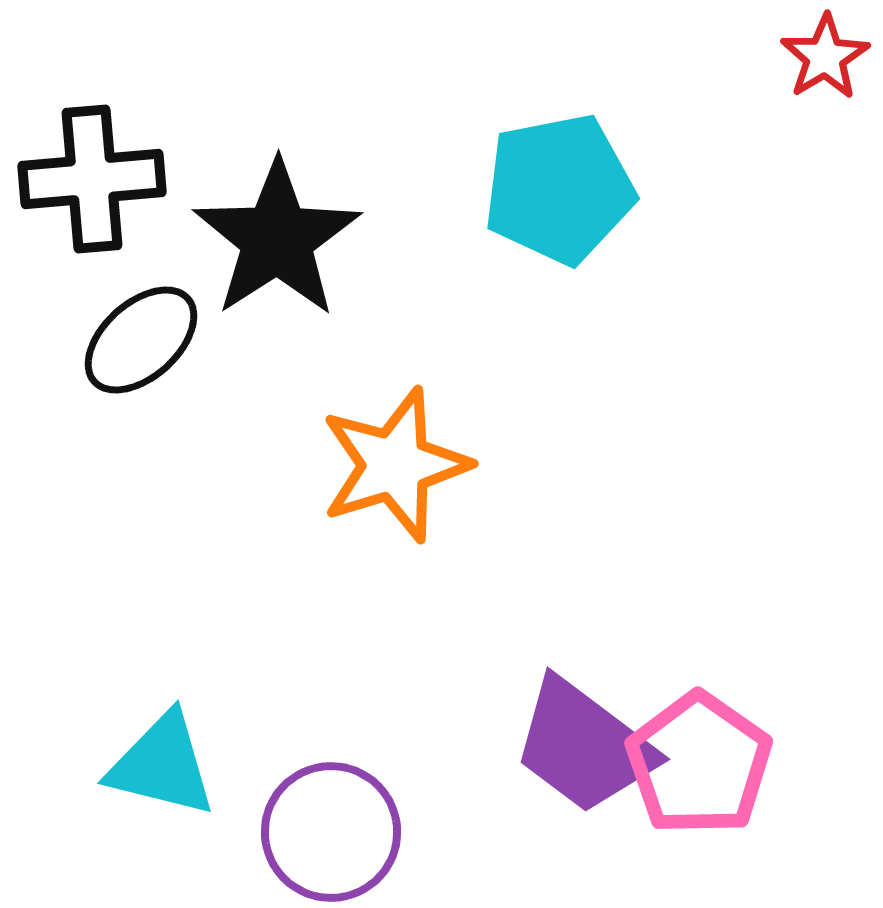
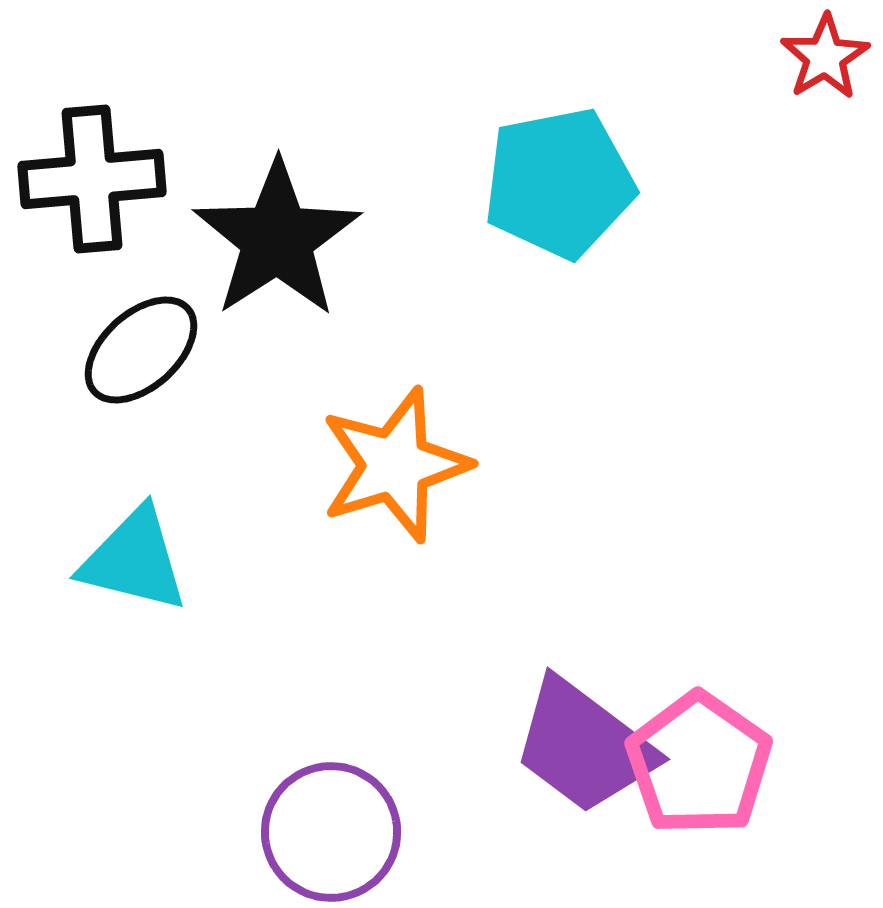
cyan pentagon: moved 6 px up
black ellipse: moved 10 px down
cyan triangle: moved 28 px left, 205 px up
